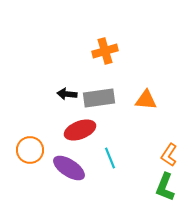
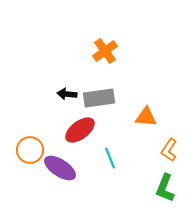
orange cross: rotated 20 degrees counterclockwise
orange triangle: moved 17 px down
red ellipse: rotated 16 degrees counterclockwise
orange L-shape: moved 5 px up
purple ellipse: moved 9 px left
green L-shape: moved 1 px down
